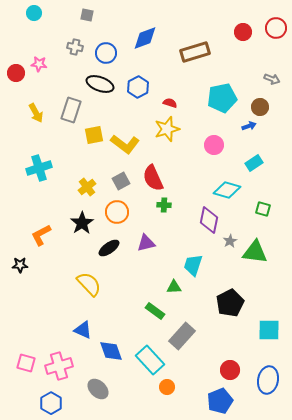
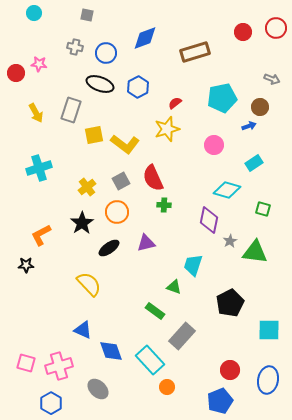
red semicircle at (170, 103): moved 5 px right; rotated 56 degrees counterclockwise
black star at (20, 265): moved 6 px right
green triangle at (174, 287): rotated 21 degrees clockwise
